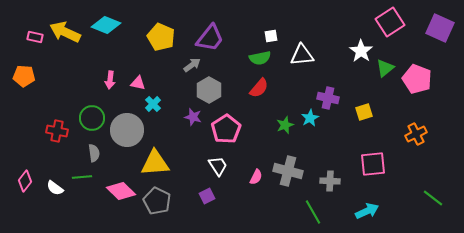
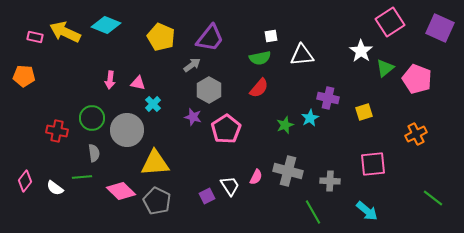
white trapezoid at (218, 166): moved 12 px right, 20 px down
cyan arrow at (367, 211): rotated 65 degrees clockwise
